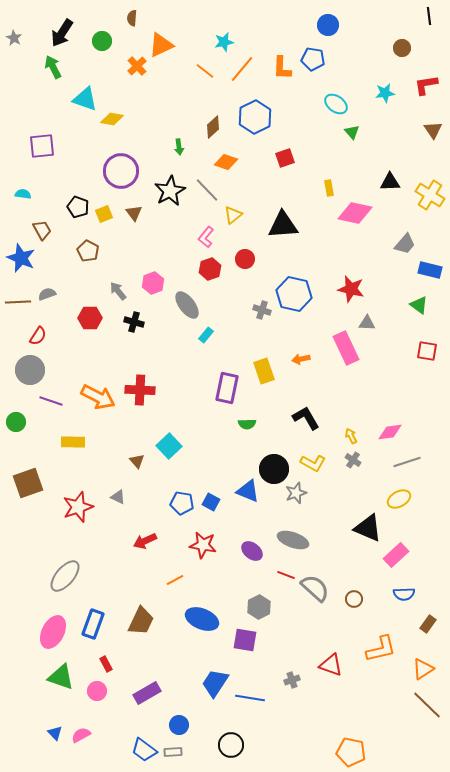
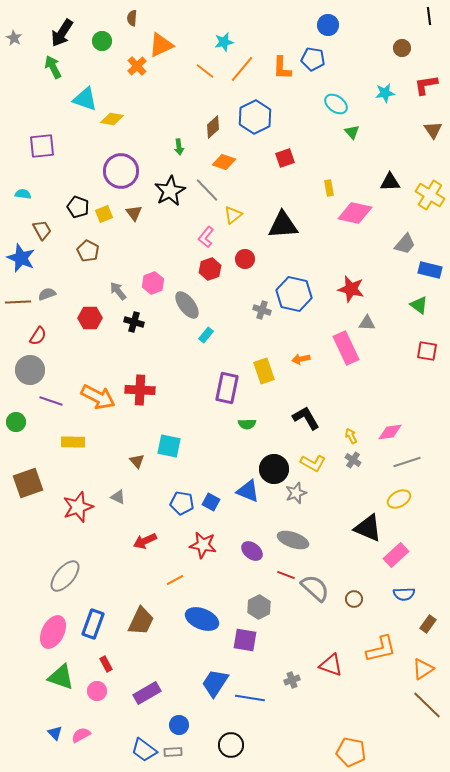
orange diamond at (226, 162): moved 2 px left
cyan square at (169, 446): rotated 35 degrees counterclockwise
